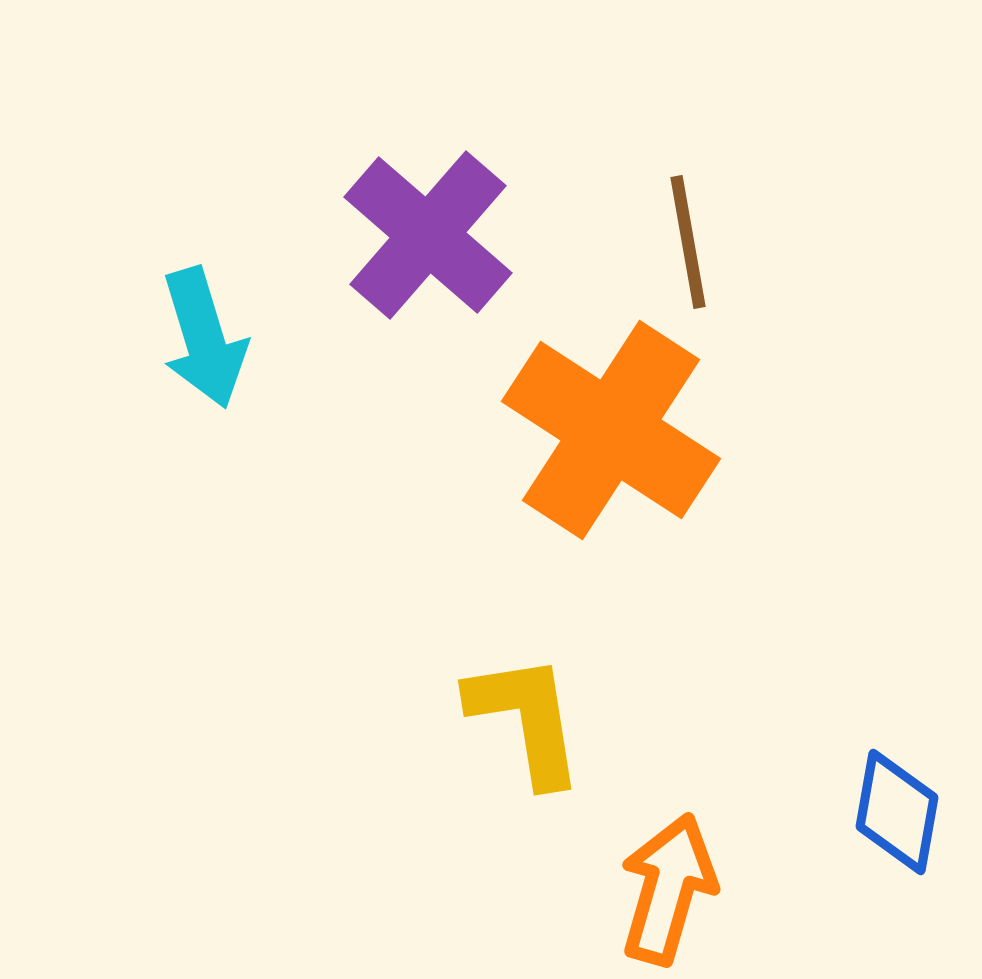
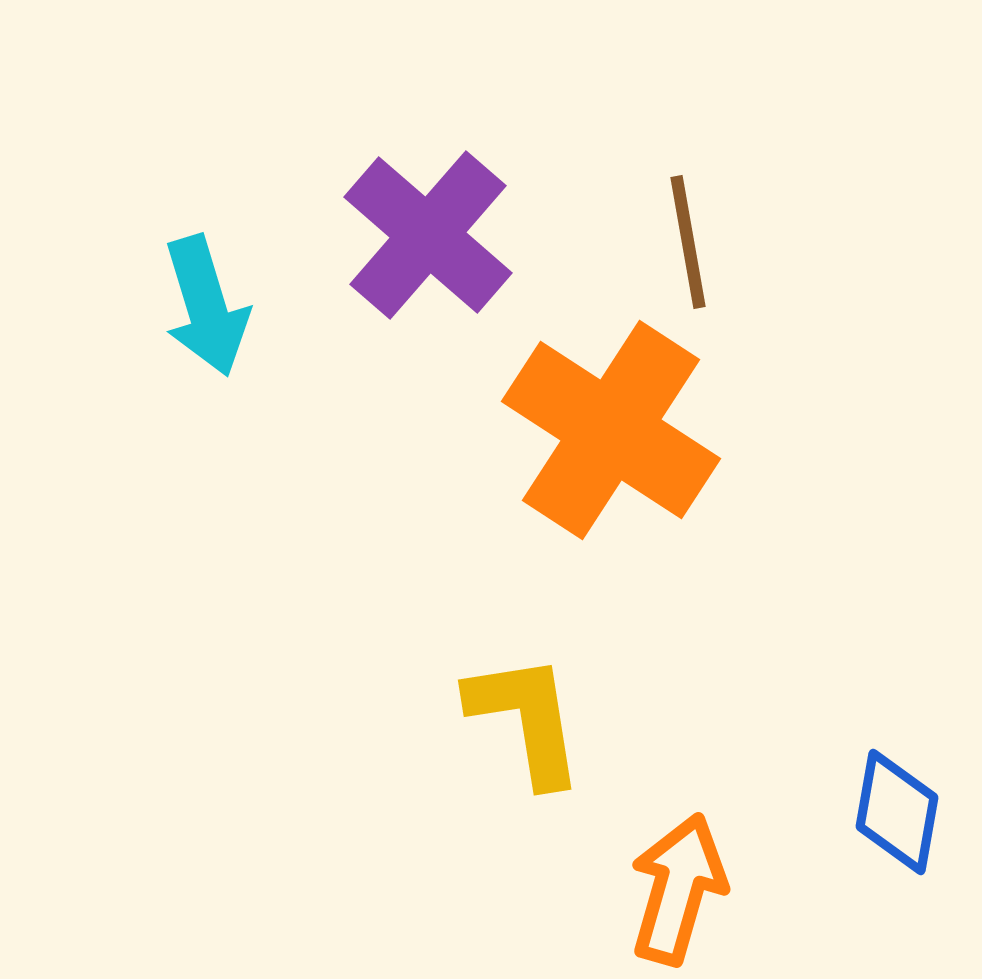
cyan arrow: moved 2 px right, 32 px up
orange arrow: moved 10 px right
